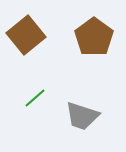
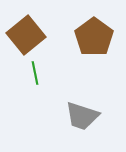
green line: moved 25 px up; rotated 60 degrees counterclockwise
